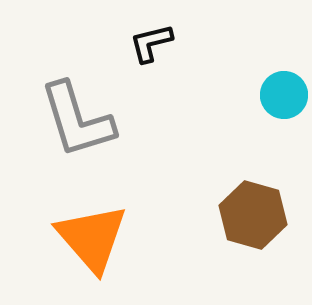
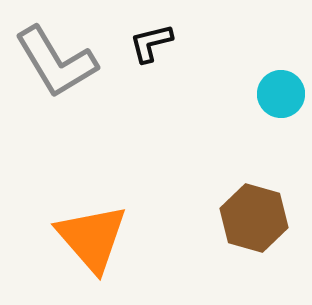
cyan circle: moved 3 px left, 1 px up
gray L-shape: moved 21 px left, 58 px up; rotated 14 degrees counterclockwise
brown hexagon: moved 1 px right, 3 px down
